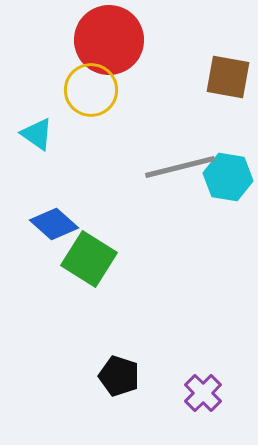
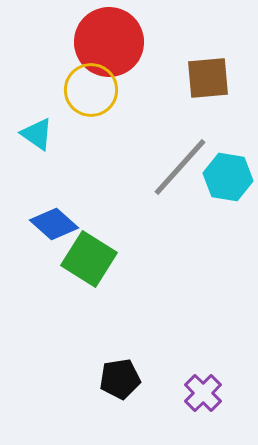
red circle: moved 2 px down
brown square: moved 20 px left, 1 px down; rotated 15 degrees counterclockwise
gray line: rotated 34 degrees counterclockwise
black pentagon: moved 1 px right, 3 px down; rotated 27 degrees counterclockwise
